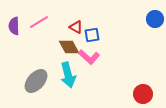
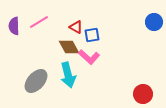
blue circle: moved 1 px left, 3 px down
